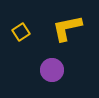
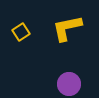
purple circle: moved 17 px right, 14 px down
